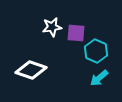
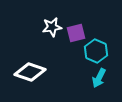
purple square: rotated 18 degrees counterclockwise
white diamond: moved 1 px left, 2 px down
cyan arrow: rotated 24 degrees counterclockwise
